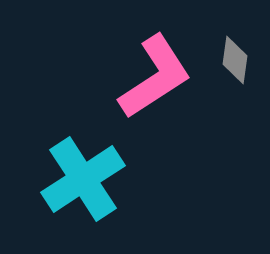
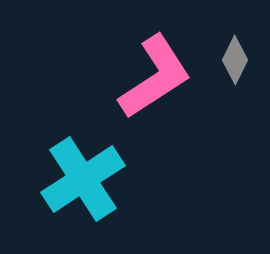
gray diamond: rotated 18 degrees clockwise
